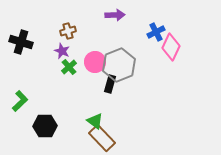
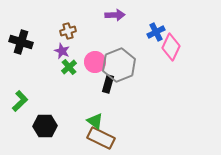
black rectangle: moved 2 px left
brown rectangle: moved 1 px left; rotated 20 degrees counterclockwise
